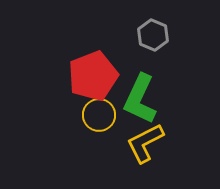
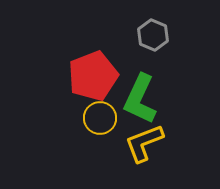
yellow circle: moved 1 px right, 3 px down
yellow L-shape: moved 1 px left; rotated 6 degrees clockwise
